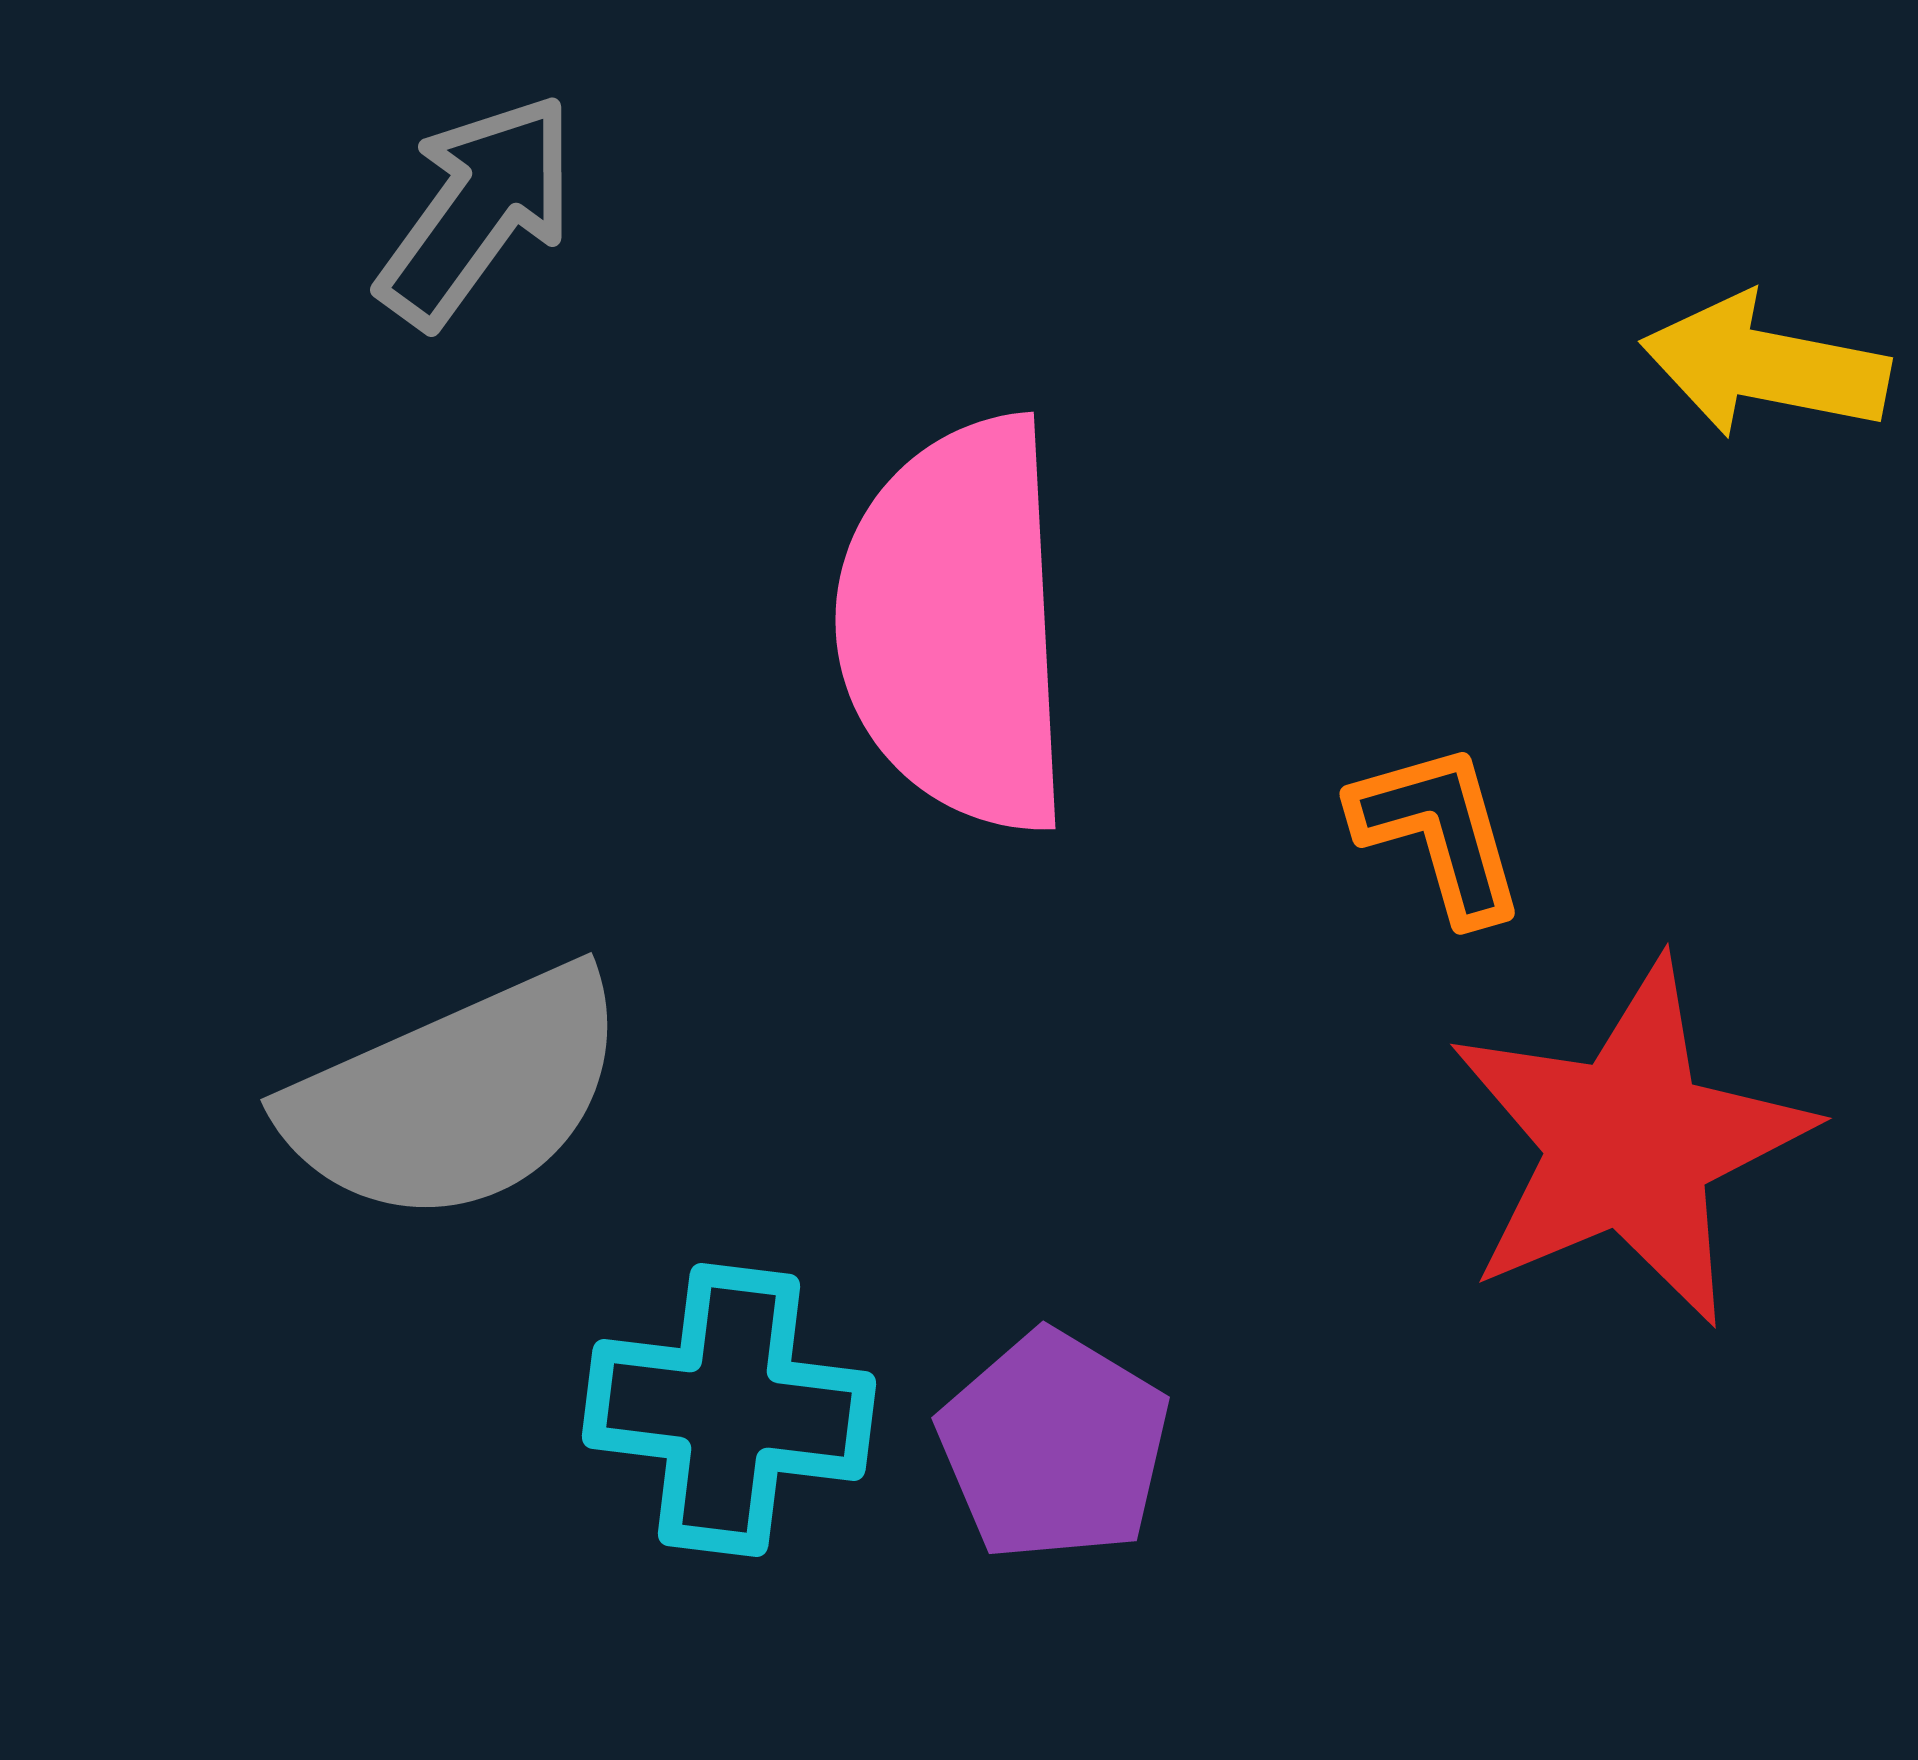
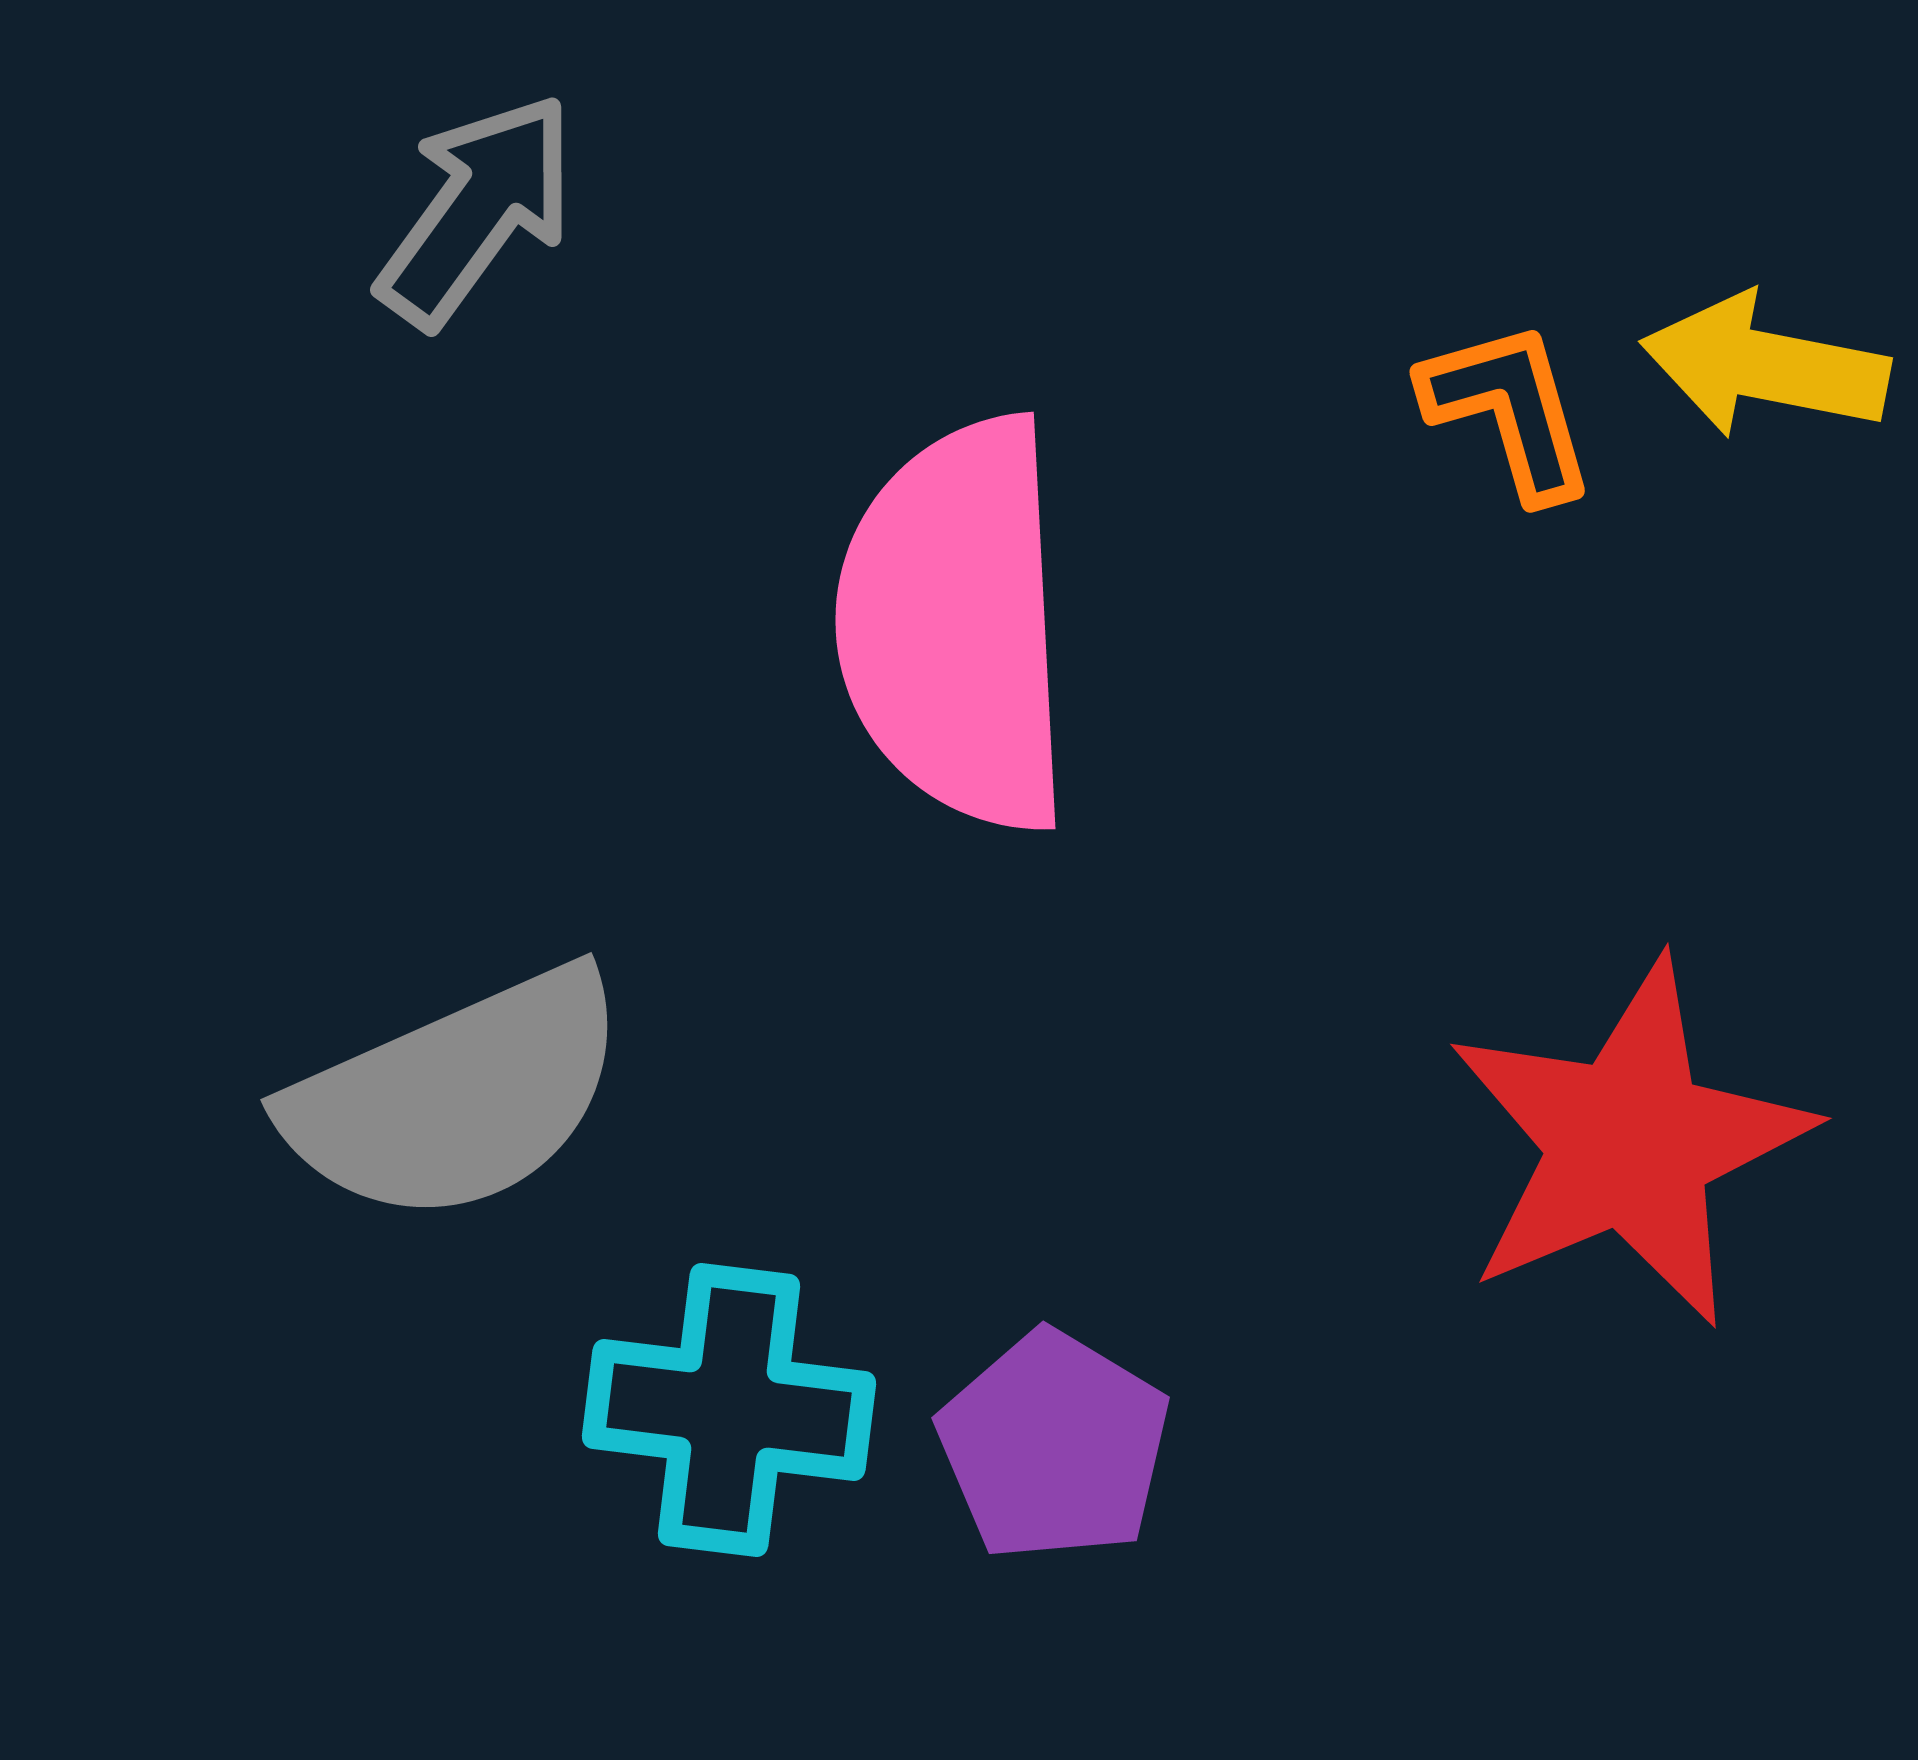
orange L-shape: moved 70 px right, 422 px up
